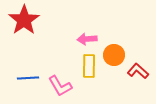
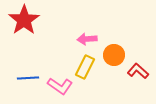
yellow rectangle: moved 4 px left, 1 px down; rotated 25 degrees clockwise
pink L-shape: rotated 25 degrees counterclockwise
